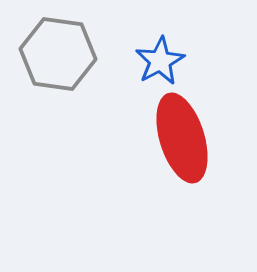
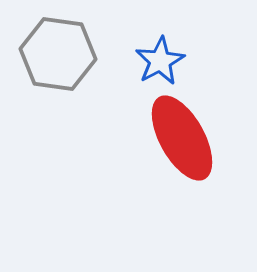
red ellipse: rotated 12 degrees counterclockwise
